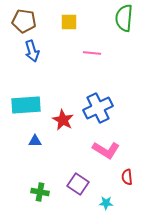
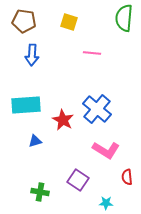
yellow square: rotated 18 degrees clockwise
blue arrow: moved 4 px down; rotated 20 degrees clockwise
blue cross: moved 1 px left, 1 px down; rotated 24 degrees counterclockwise
blue triangle: rotated 16 degrees counterclockwise
purple square: moved 4 px up
